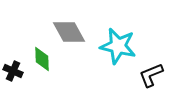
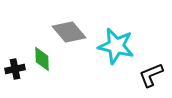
gray diamond: rotated 12 degrees counterclockwise
cyan star: moved 2 px left
black cross: moved 2 px right, 2 px up; rotated 36 degrees counterclockwise
